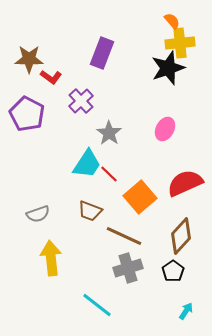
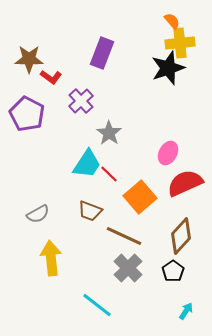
pink ellipse: moved 3 px right, 24 px down
gray semicircle: rotated 10 degrees counterclockwise
gray cross: rotated 28 degrees counterclockwise
